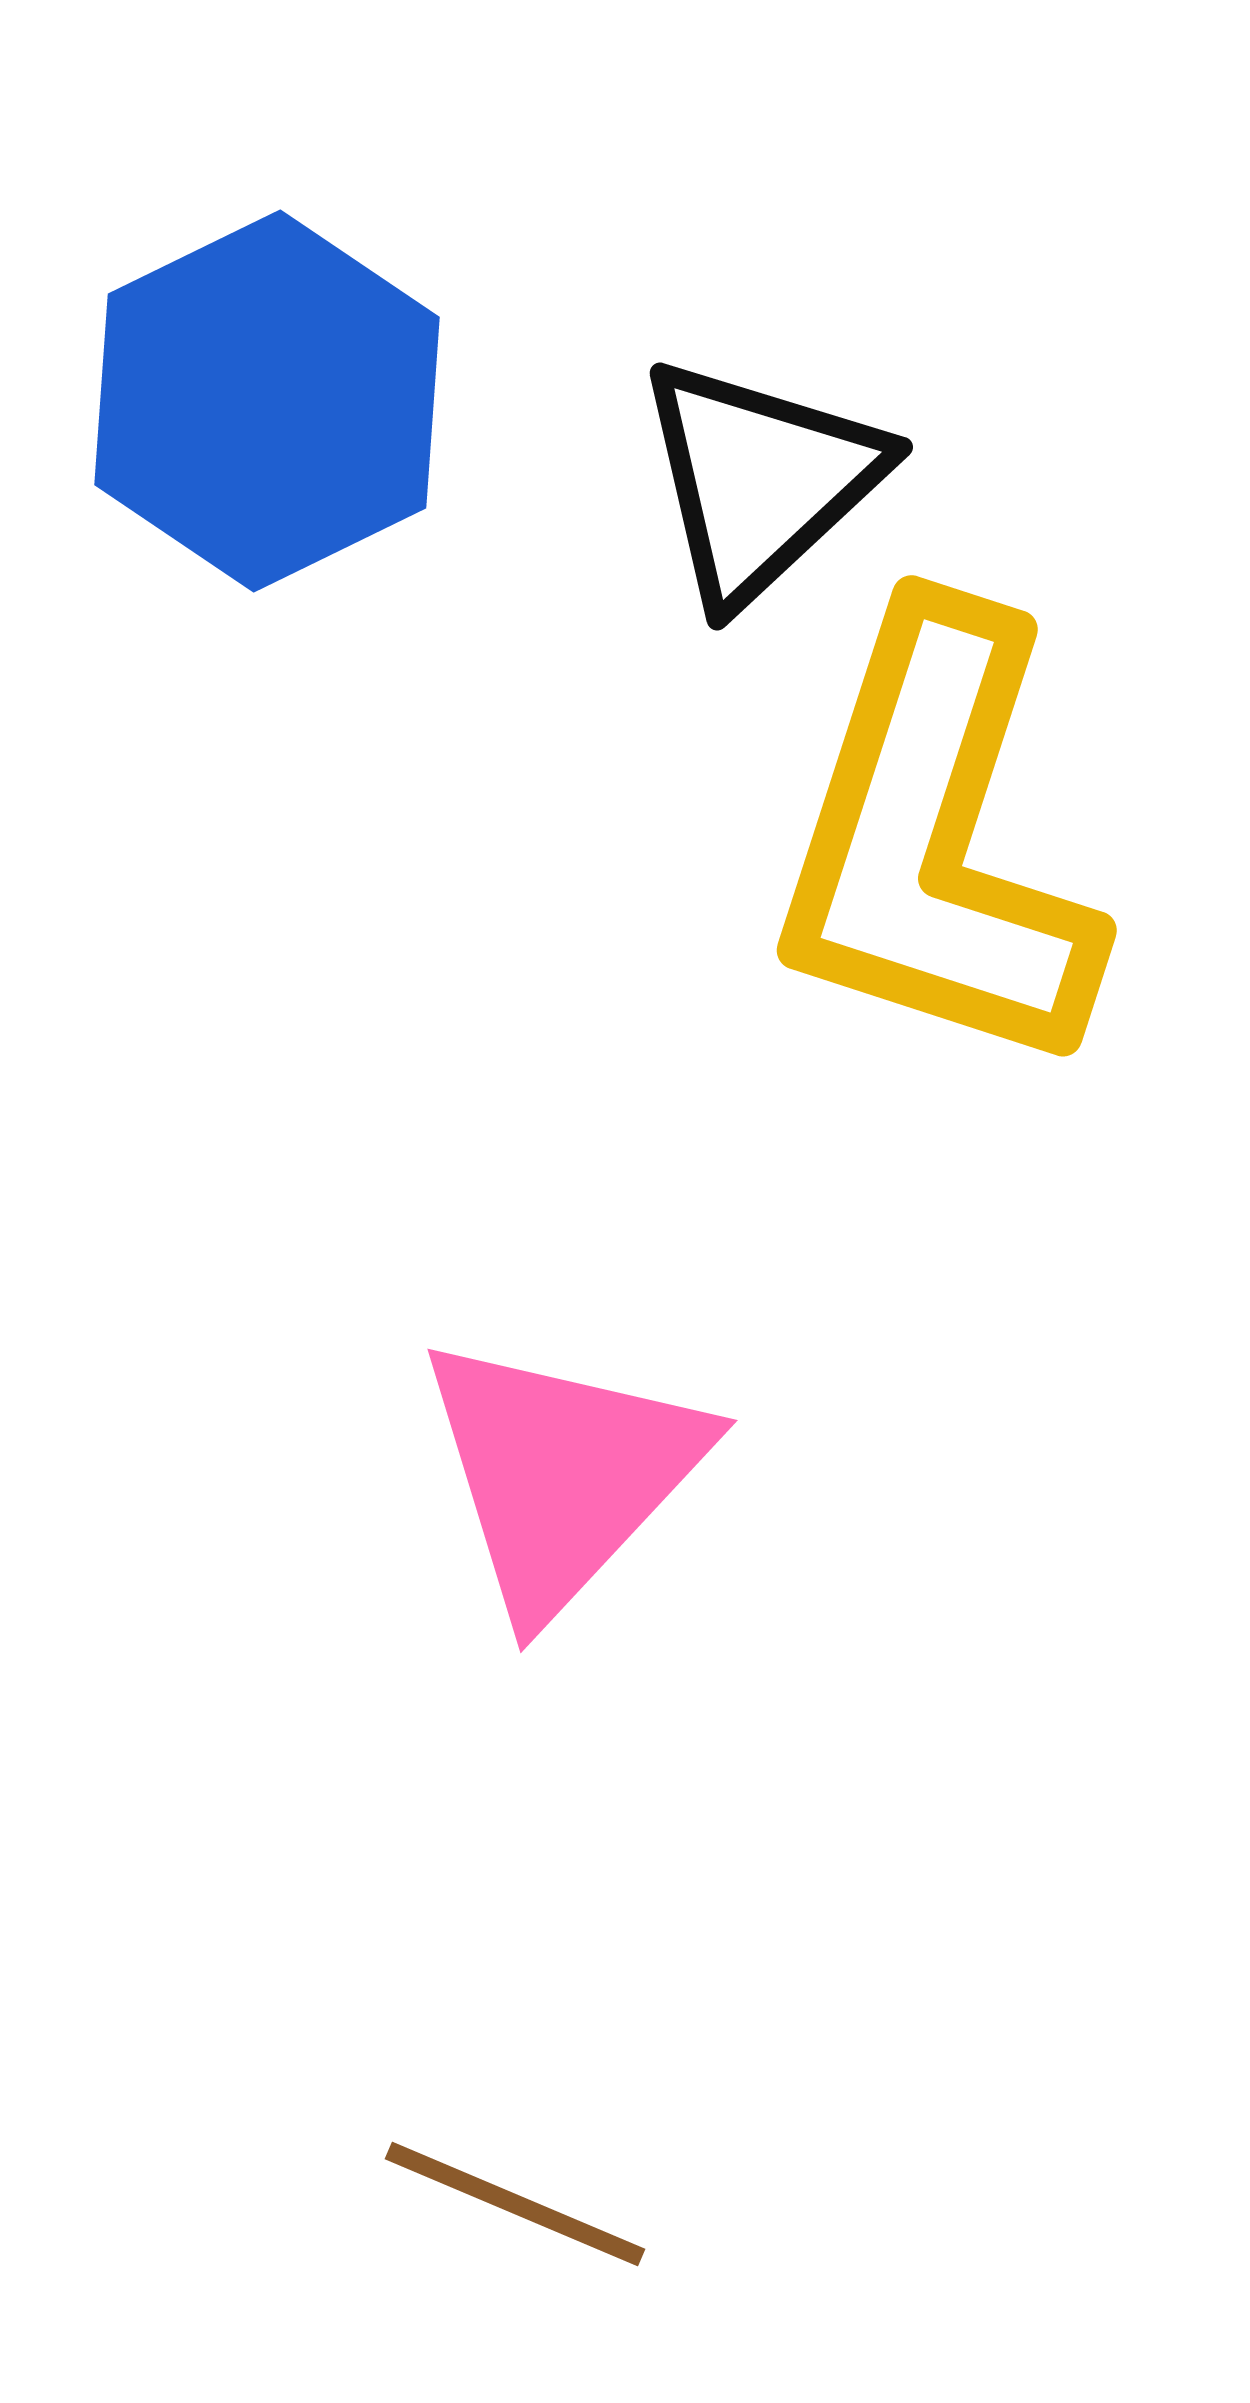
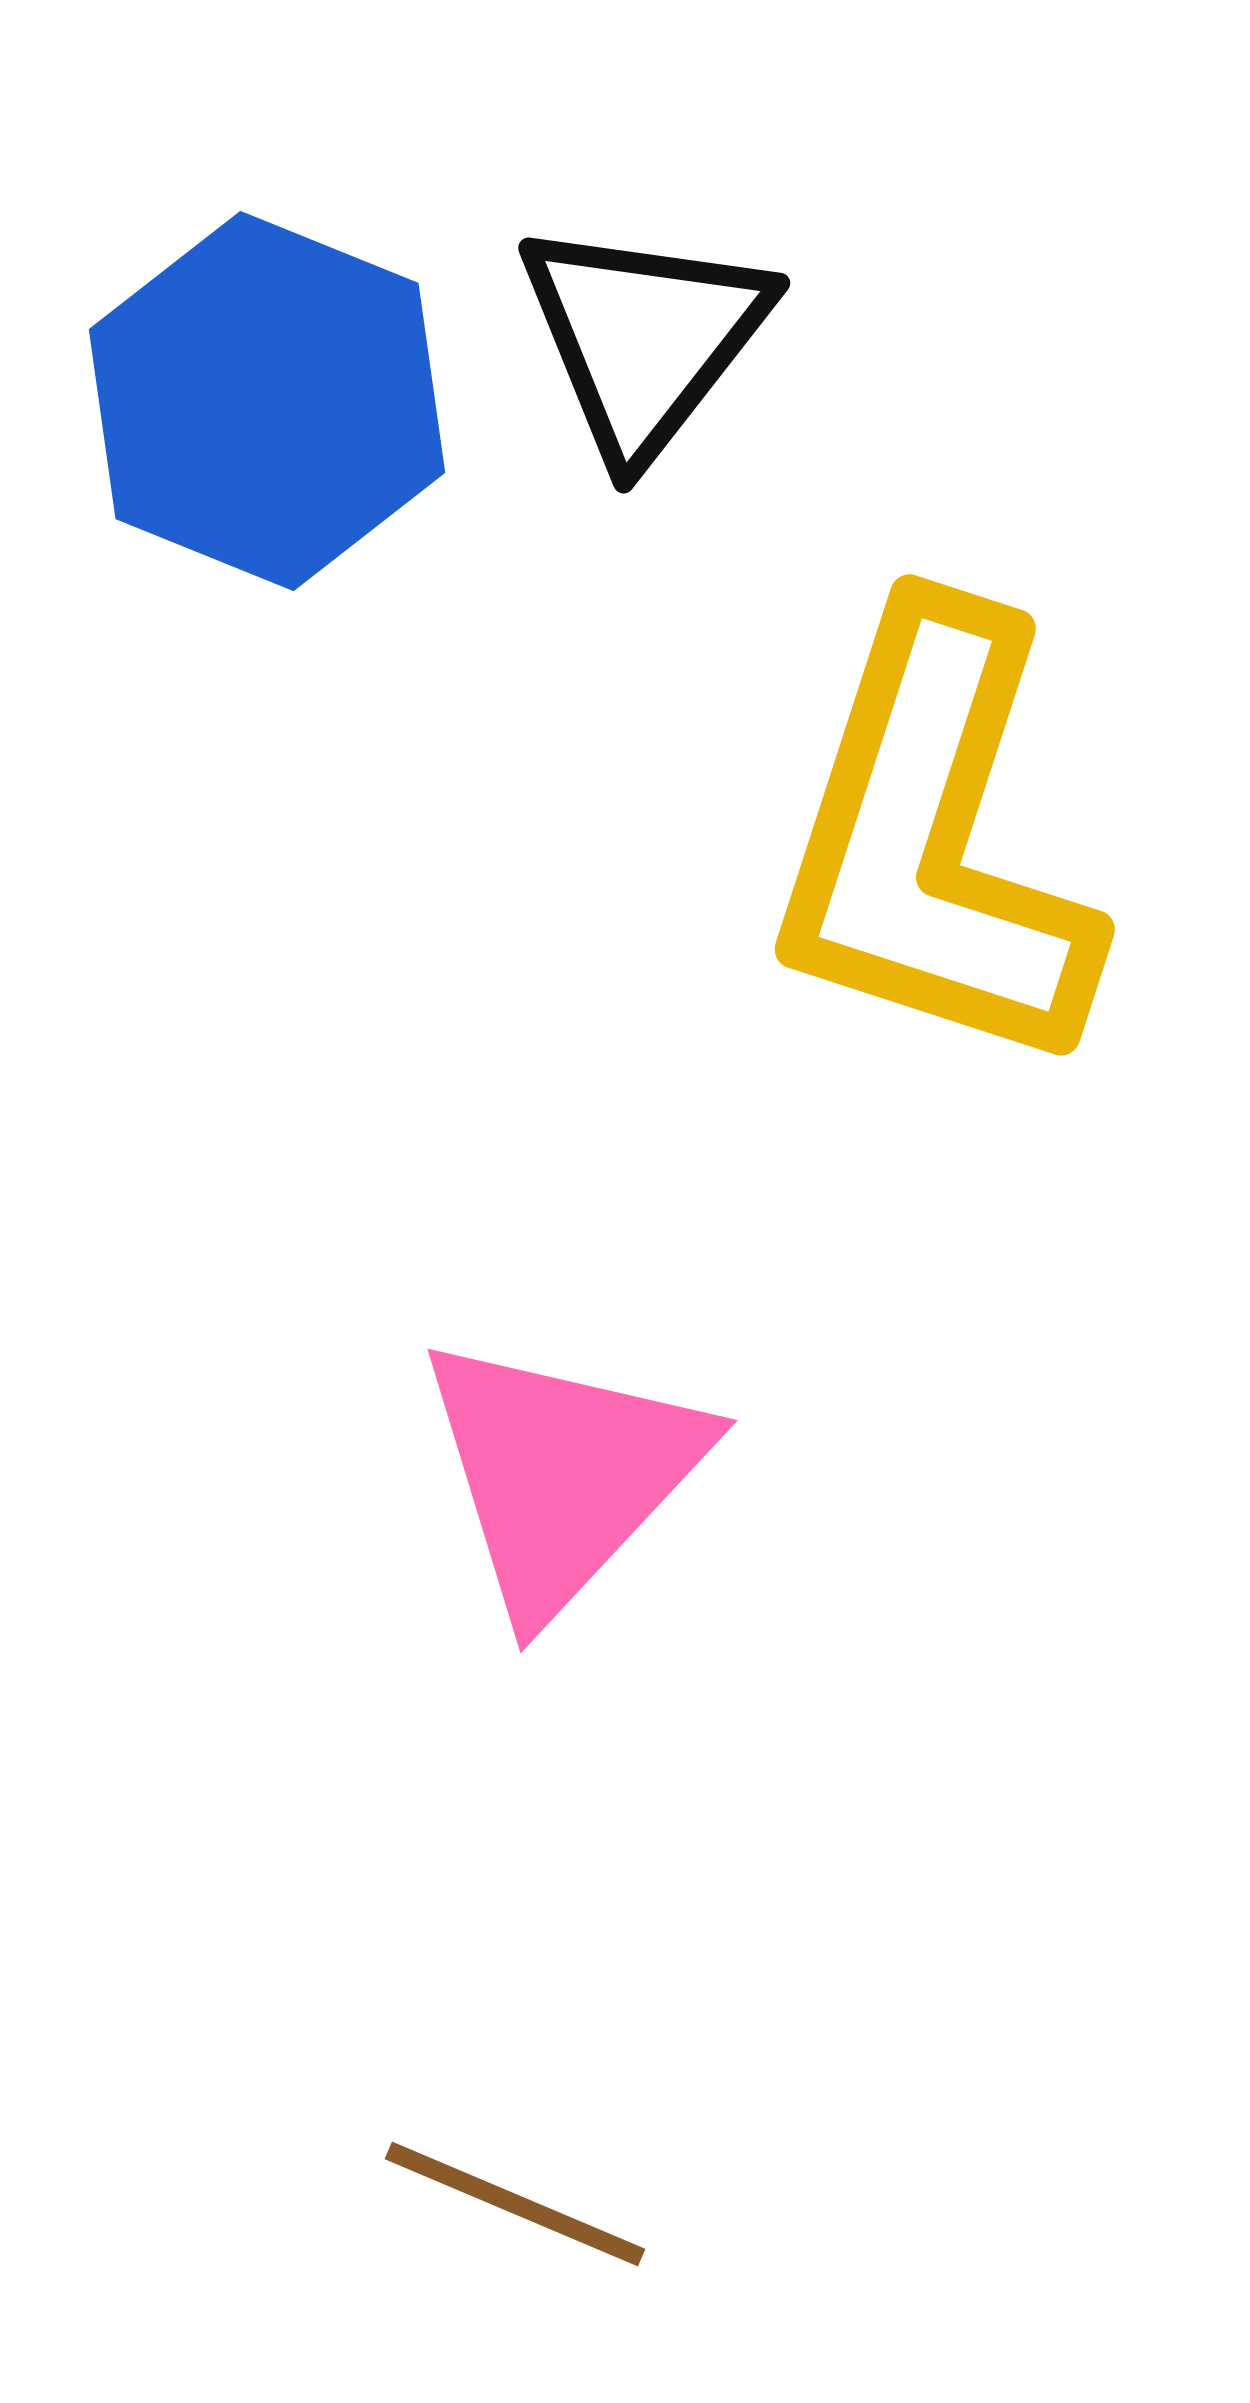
blue hexagon: rotated 12 degrees counterclockwise
black triangle: moved 116 px left, 142 px up; rotated 9 degrees counterclockwise
yellow L-shape: moved 2 px left, 1 px up
